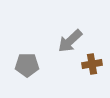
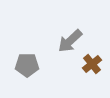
brown cross: rotated 30 degrees counterclockwise
